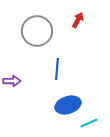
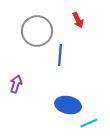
red arrow: rotated 126 degrees clockwise
blue line: moved 3 px right, 14 px up
purple arrow: moved 4 px right, 3 px down; rotated 72 degrees counterclockwise
blue ellipse: rotated 30 degrees clockwise
